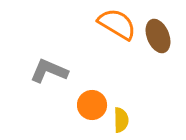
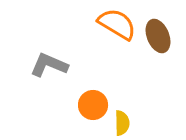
gray L-shape: moved 6 px up
orange circle: moved 1 px right
yellow semicircle: moved 1 px right, 3 px down
